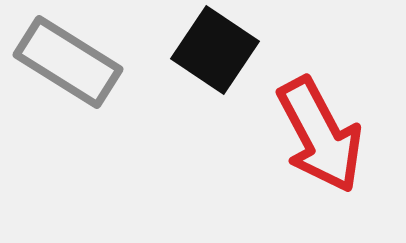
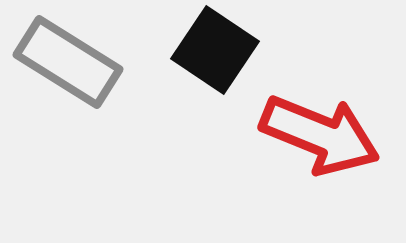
red arrow: rotated 40 degrees counterclockwise
